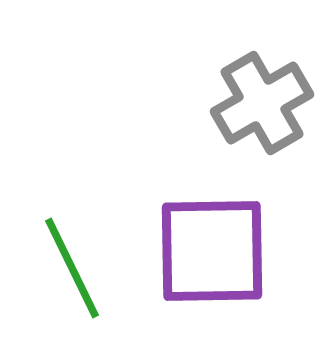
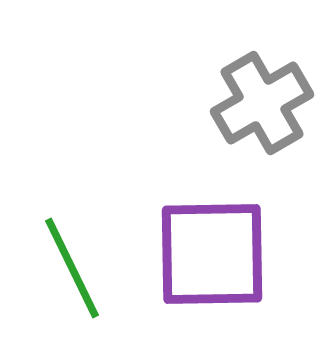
purple square: moved 3 px down
